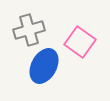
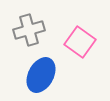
blue ellipse: moved 3 px left, 9 px down
